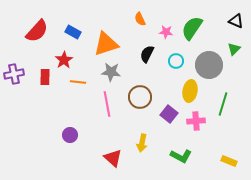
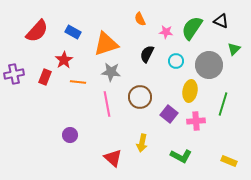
black triangle: moved 15 px left
red rectangle: rotated 21 degrees clockwise
